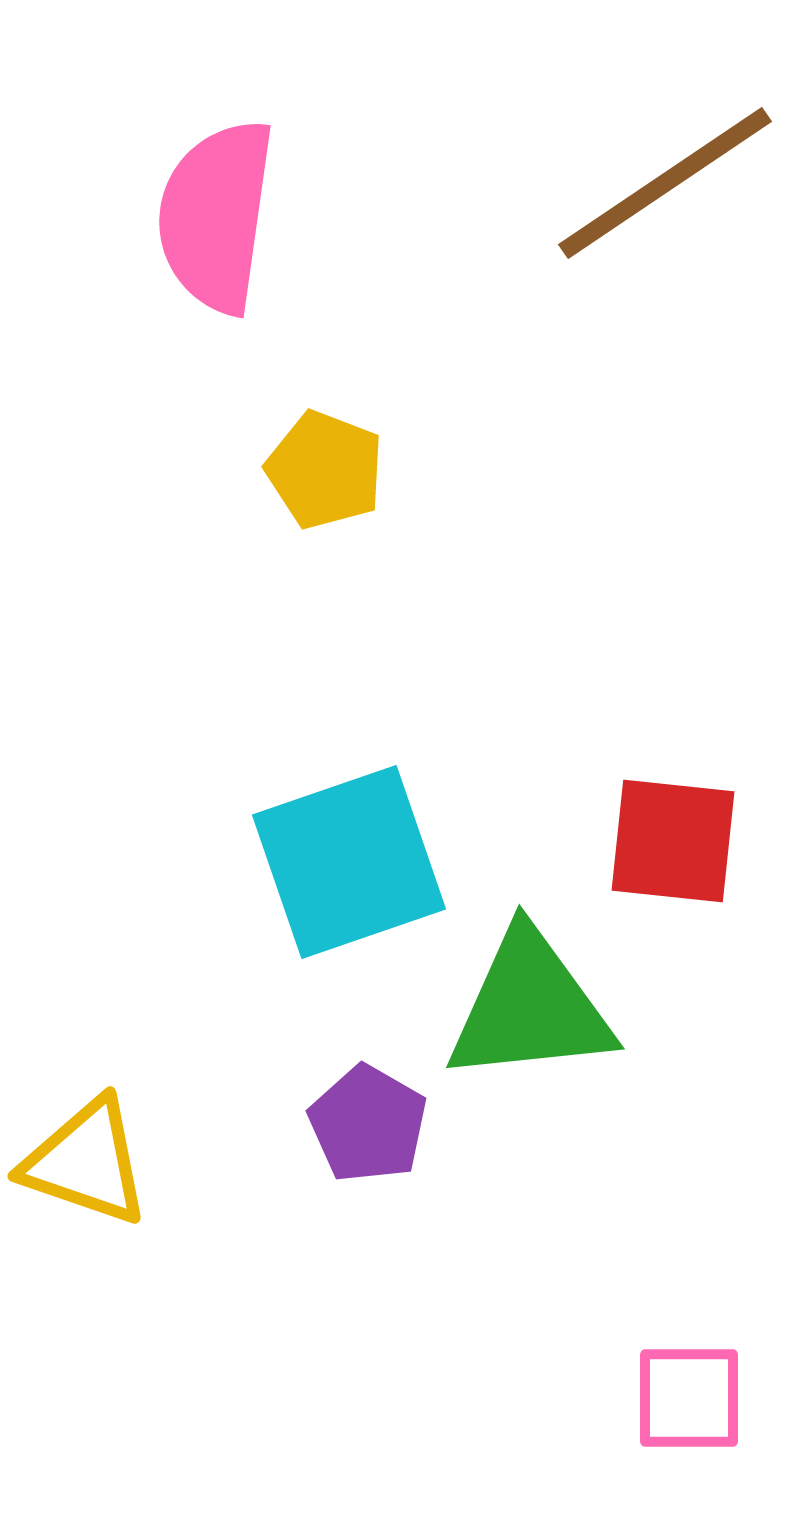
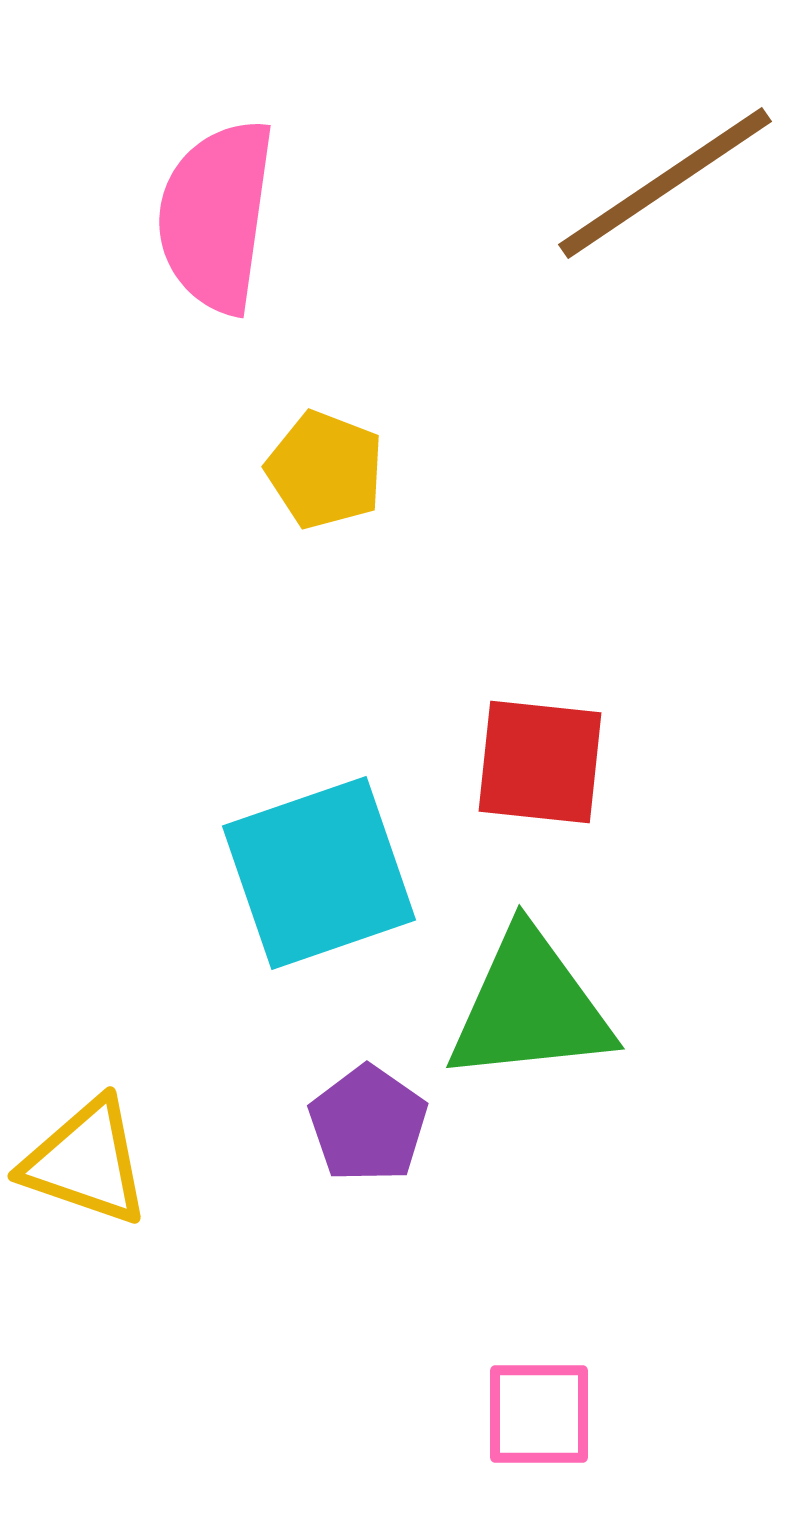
red square: moved 133 px left, 79 px up
cyan square: moved 30 px left, 11 px down
purple pentagon: rotated 5 degrees clockwise
pink square: moved 150 px left, 16 px down
